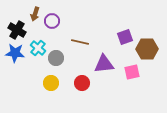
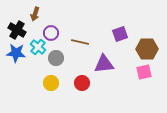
purple circle: moved 1 px left, 12 px down
purple square: moved 5 px left, 3 px up
cyan cross: moved 1 px up
blue star: moved 1 px right
pink square: moved 12 px right
